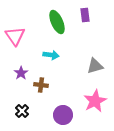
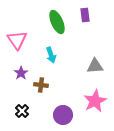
pink triangle: moved 2 px right, 4 px down
cyan arrow: rotated 63 degrees clockwise
gray triangle: rotated 12 degrees clockwise
